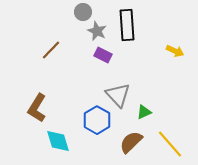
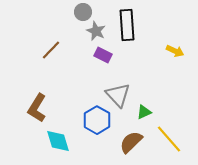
gray star: moved 1 px left
yellow line: moved 1 px left, 5 px up
